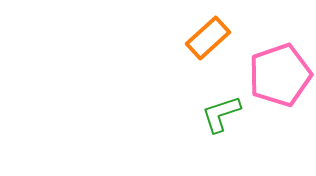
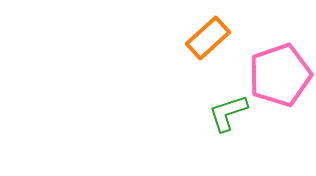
green L-shape: moved 7 px right, 1 px up
